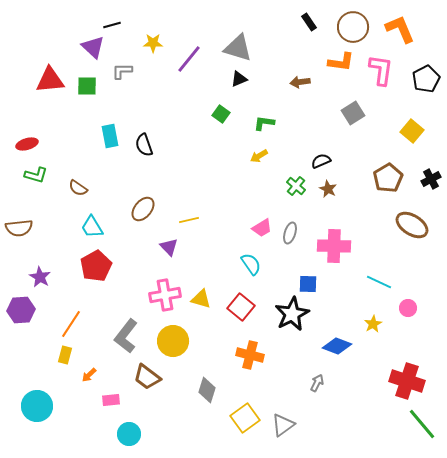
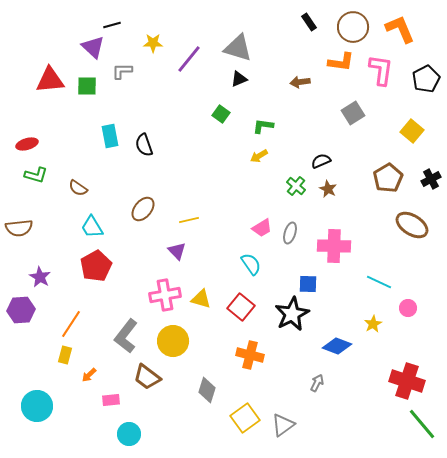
green L-shape at (264, 123): moved 1 px left, 3 px down
purple triangle at (169, 247): moved 8 px right, 4 px down
